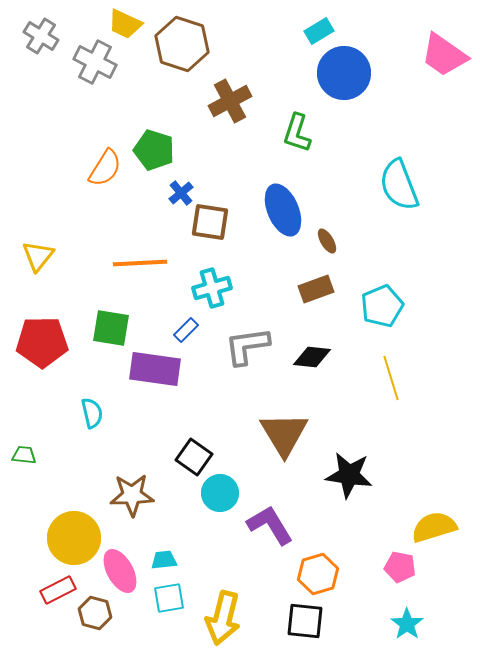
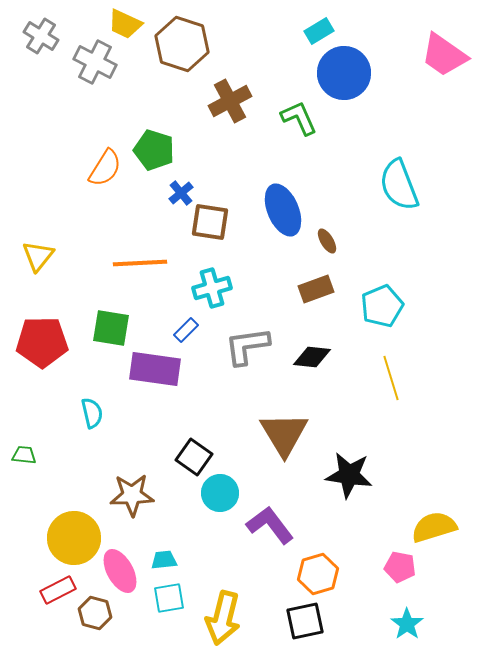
green L-shape at (297, 133): moved 2 px right, 15 px up; rotated 138 degrees clockwise
purple L-shape at (270, 525): rotated 6 degrees counterclockwise
black square at (305, 621): rotated 18 degrees counterclockwise
